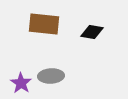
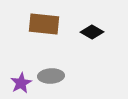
black diamond: rotated 20 degrees clockwise
purple star: rotated 10 degrees clockwise
